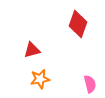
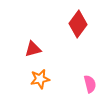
red diamond: rotated 16 degrees clockwise
red triangle: moved 1 px right, 1 px up
